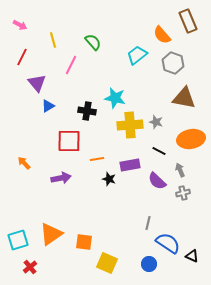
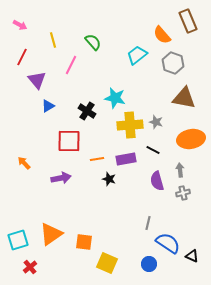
purple triangle: moved 3 px up
black cross: rotated 24 degrees clockwise
black line: moved 6 px left, 1 px up
purple rectangle: moved 4 px left, 6 px up
gray arrow: rotated 16 degrees clockwise
purple semicircle: rotated 30 degrees clockwise
